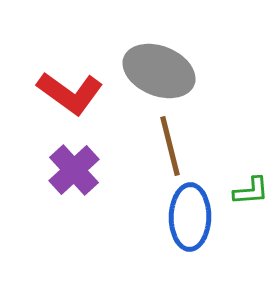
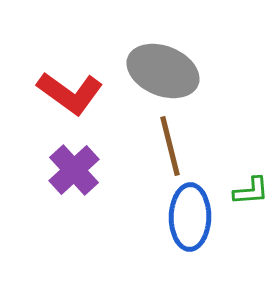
gray ellipse: moved 4 px right
